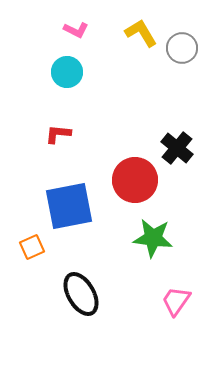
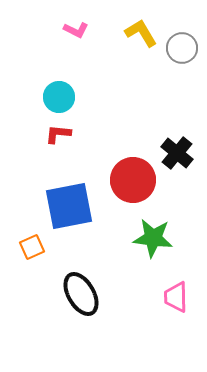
cyan circle: moved 8 px left, 25 px down
black cross: moved 5 px down
red circle: moved 2 px left
pink trapezoid: moved 4 px up; rotated 36 degrees counterclockwise
